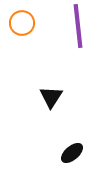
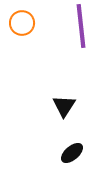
purple line: moved 3 px right
black triangle: moved 13 px right, 9 px down
